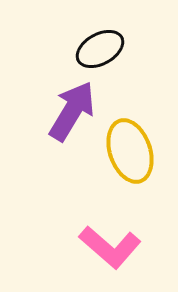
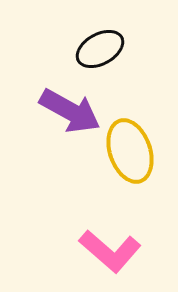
purple arrow: moved 2 px left; rotated 88 degrees clockwise
pink L-shape: moved 4 px down
